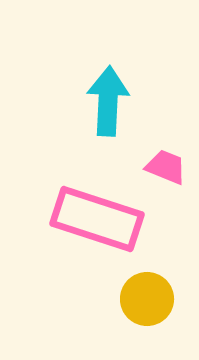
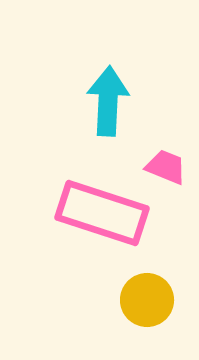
pink rectangle: moved 5 px right, 6 px up
yellow circle: moved 1 px down
